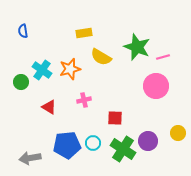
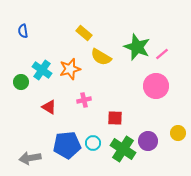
yellow rectangle: rotated 49 degrees clockwise
pink line: moved 1 px left, 3 px up; rotated 24 degrees counterclockwise
